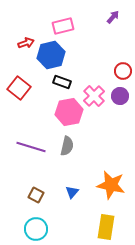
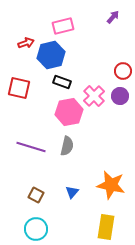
red square: rotated 25 degrees counterclockwise
